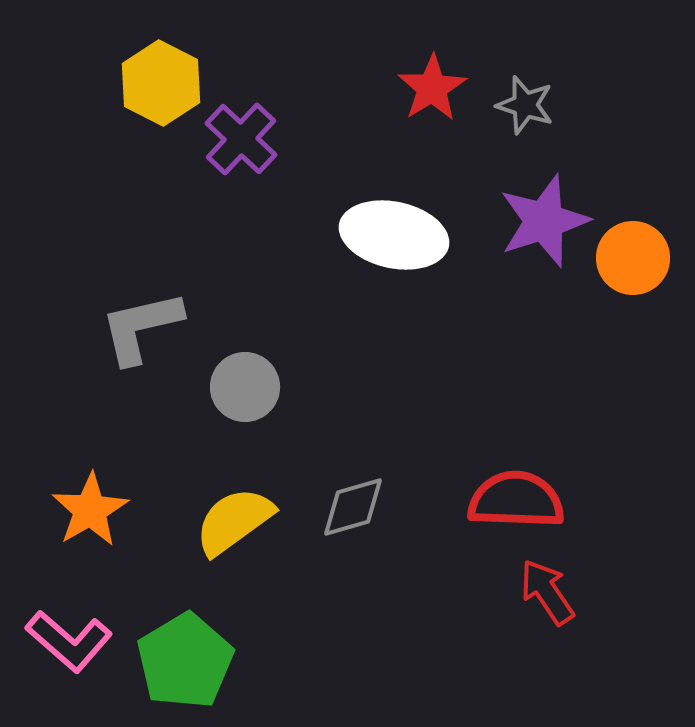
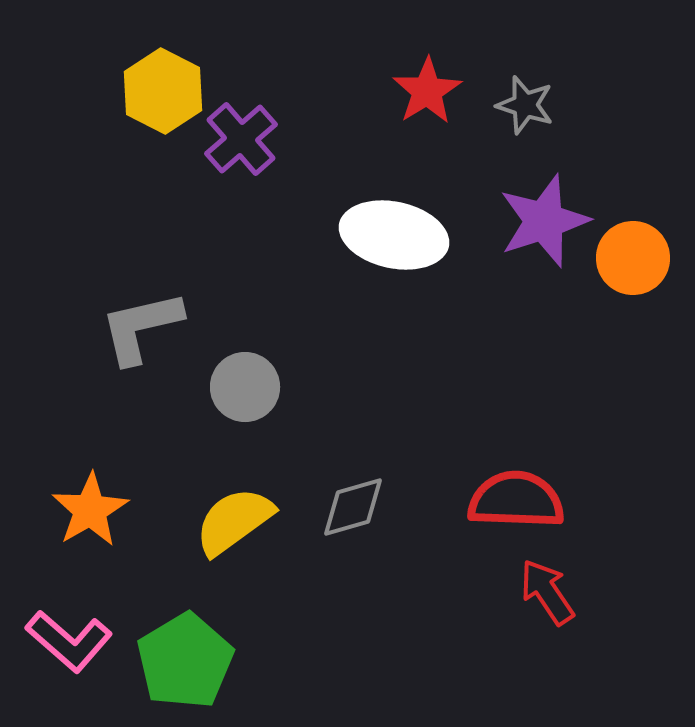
yellow hexagon: moved 2 px right, 8 px down
red star: moved 5 px left, 3 px down
purple cross: rotated 6 degrees clockwise
